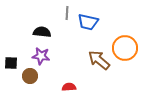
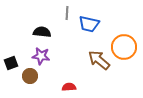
blue trapezoid: moved 1 px right, 2 px down
orange circle: moved 1 px left, 1 px up
black square: rotated 24 degrees counterclockwise
